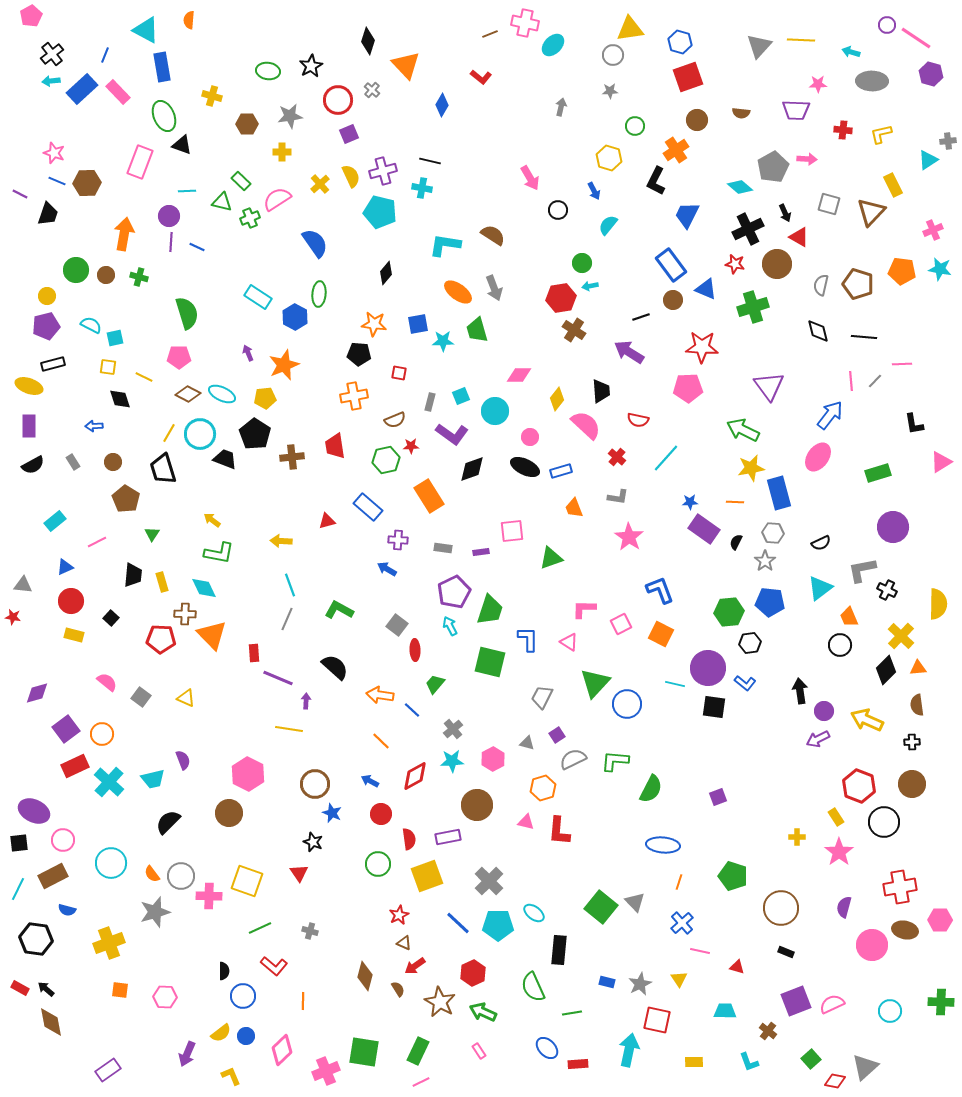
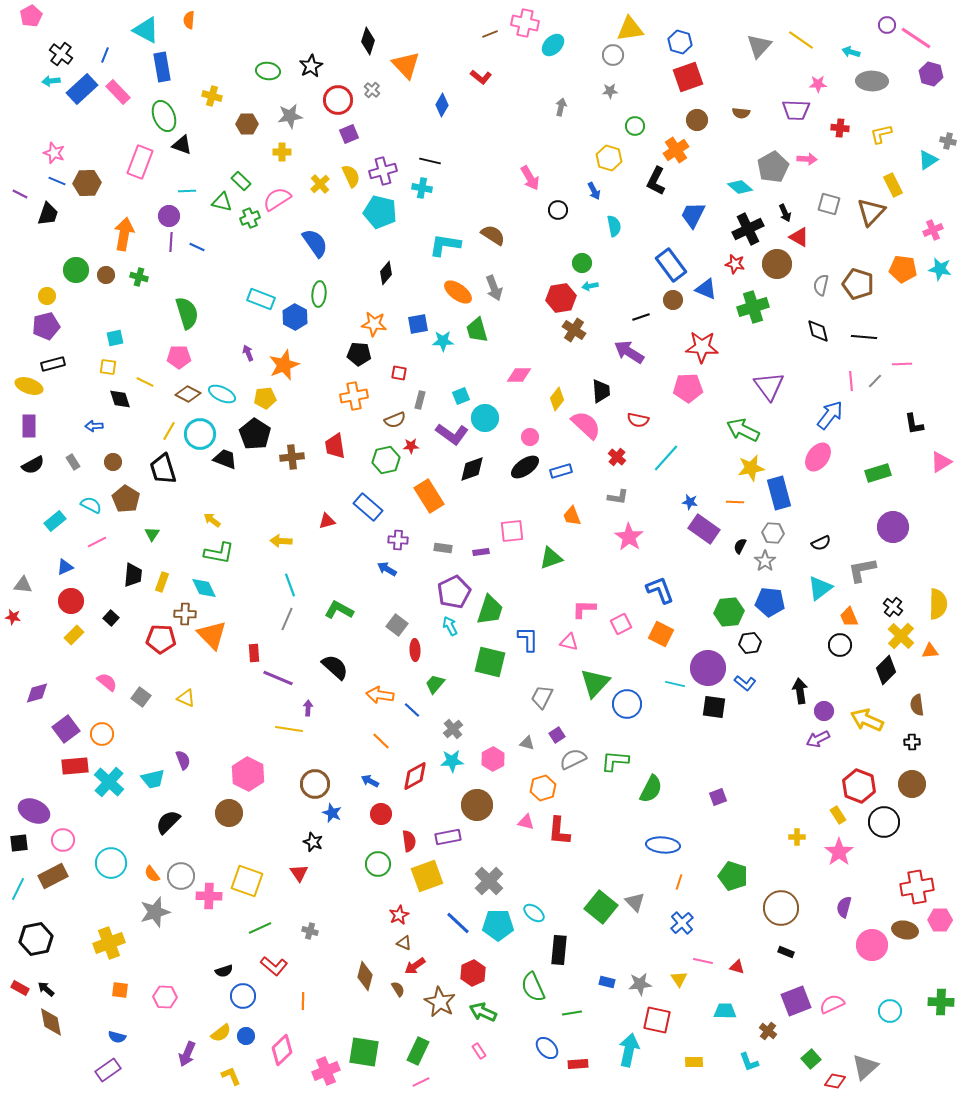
yellow line at (801, 40): rotated 32 degrees clockwise
black cross at (52, 54): moved 9 px right; rotated 15 degrees counterclockwise
red cross at (843, 130): moved 3 px left, 2 px up
gray cross at (948, 141): rotated 21 degrees clockwise
blue trapezoid at (687, 215): moved 6 px right
cyan semicircle at (608, 225): moved 6 px right, 1 px down; rotated 130 degrees clockwise
orange pentagon at (902, 271): moved 1 px right, 2 px up
cyan rectangle at (258, 297): moved 3 px right, 2 px down; rotated 12 degrees counterclockwise
cyan semicircle at (91, 325): moved 180 px down
yellow line at (144, 377): moved 1 px right, 5 px down
gray rectangle at (430, 402): moved 10 px left, 2 px up
cyan circle at (495, 411): moved 10 px left, 7 px down
yellow line at (169, 433): moved 2 px up
black ellipse at (525, 467): rotated 60 degrees counterclockwise
blue star at (690, 502): rotated 14 degrees clockwise
orange trapezoid at (574, 508): moved 2 px left, 8 px down
black semicircle at (736, 542): moved 4 px right, 4 px down
yellow rectangle at (162, 582): rotated 36 degrees clockwise
black cross at (887, 590): moved 6 px right, 17 px down; rotated 12 degrees clockwise
yellow rectangle at (74, 635): rotated 60 degrees counterclockwise
pink triangle at (569, 642): rotated 18 degrees counterclockwise
orange triangle at (918, 668): moved 12 px right, 17 px up
purple arrow at (306, 701): moved 2 px right, 7 px down
red rectangle at (75, 766): rotated 20 degrees clockwise
yellow rectangle at (836, 817): moved 2 px right, 2 px up
red semicircle at (409, 839): moved 2 px down
red cross at (900, 887): moved 17 px right
blue semicircle at (67, 910): moved 50 px right, 127 px down
black hexagon at (36, 939): rotated 20 degrees counterclockwise
pink line at (700, 951): moved 3 px right, 10 px down
black semicircle at (224, 971): rotated 72 degrees clockwise
gray star at (640, 984): rotated 20 degrees clockwise
